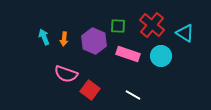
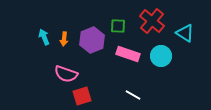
red cross: moved 4 px up
purple hexagon: moved 2 px left, 1 px up; rotated 15 degrees clockwise
red square: moved 8 px left, 6 px down; rotated 36 degrees clockwise
